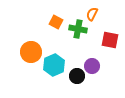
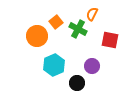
orange square: rotated 24 degrees clockwise
green cross: rotated 18 degrees clockwise
orange circle: moved 6 px right, 16 px up
black circle: moved 7 px down
